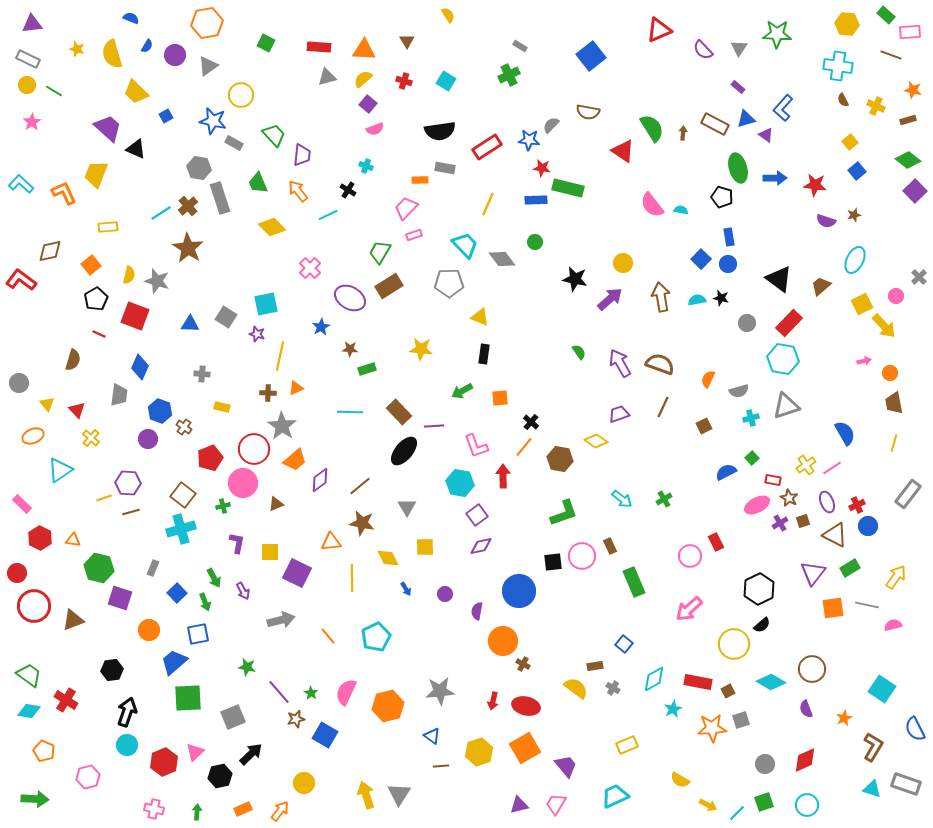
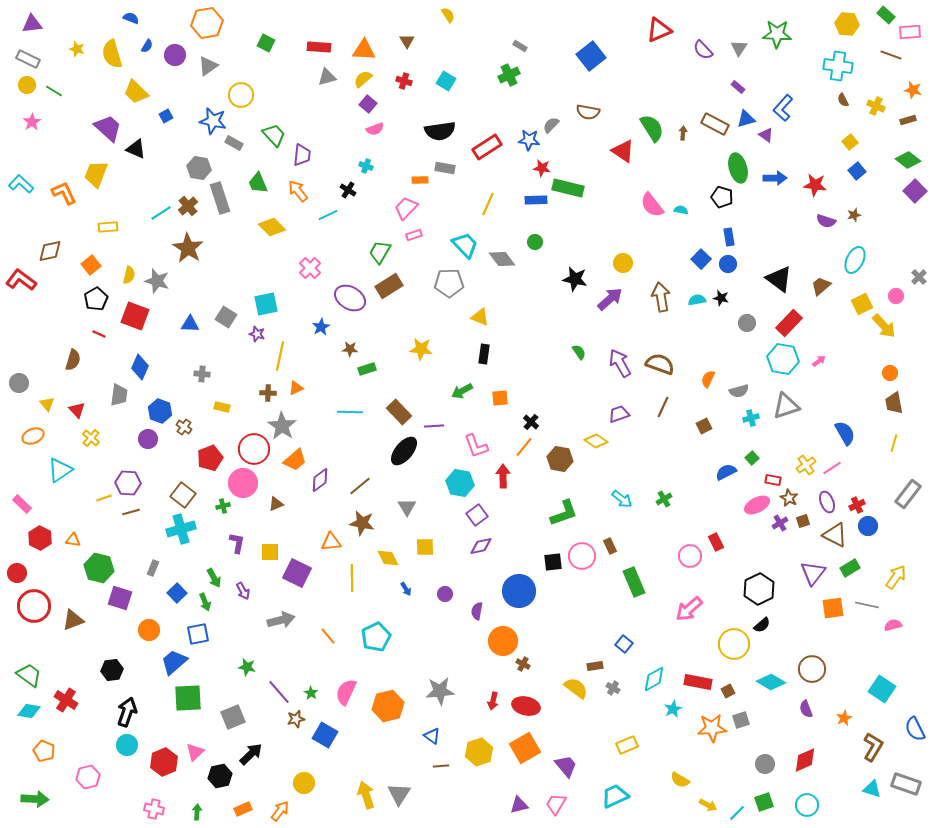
pink arrow at (864, 361): moved 45 px left; rotated 24 degrees counterclockwise
